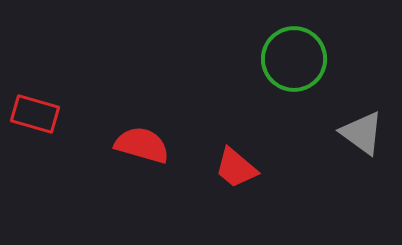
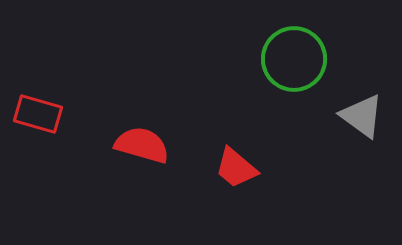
red rectangle: moved 3 px right
gray triangle: moved 17 px up
